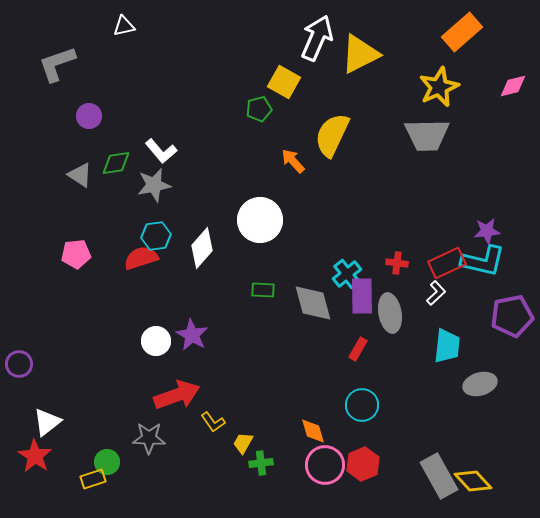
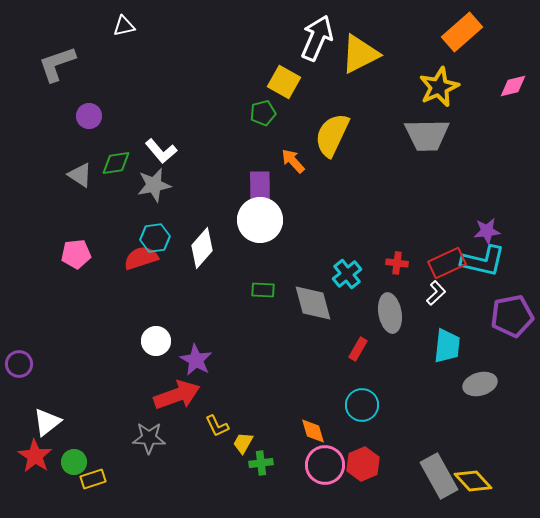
green pentagon at (259, 109): moved 4 px right, 4 px down
cyan hexagon at (156, 236): moved 1 px left, 2 px down
purple rectangle at (362, 296): moved 102 px left, 107 px up
purple star at (192, 335): moved 4 px right, 25 px down
yellow L-shape at (213, 422): moved 4 px right, 4 px down; rotated 10 degrees clockwise
green circle at (107, 462): moved 33 px left
